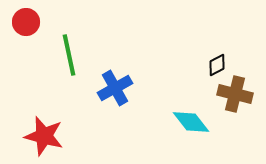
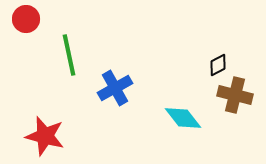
red circle: moved 3 px up
black diamond: moved 1 px right
brown cross: moved 1 px down
cyan diamond: moved 8 px left, 4 px up
red star: moved 1 px right
